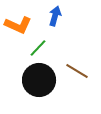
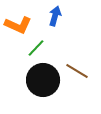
green line: moved 2 px left
black circle: moved 4 px right
